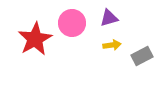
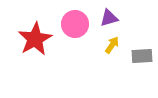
pink circle: moved 3 px right, 1 px down
yellow arrow: rotated 48 degrees counterclockwise
gray rectangle: rotated 25 degrees clockwise
